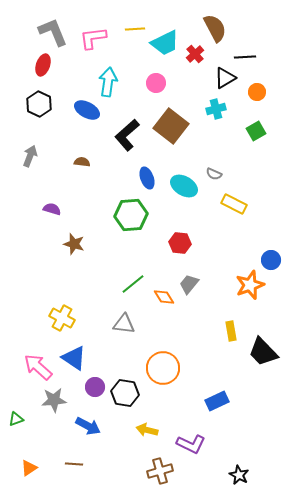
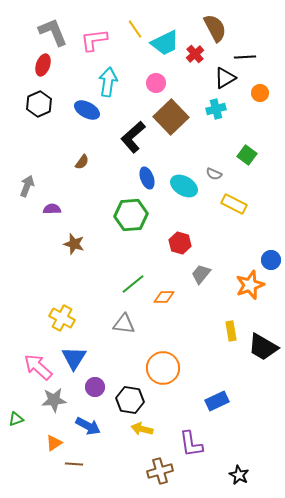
yellow line at (135, 29): rotated 60 degrees clockwise
pink L-shape at (93, 38): moved 1 px right, 2 px down
orange circle at (257, 92): moved 3 px right, 1 px down
black hexagon at (39, 104): rotated 10 degrees clockwise
brown square at (171, 126): moved 9 px up; rotated 8 degrees clockwise
green square at (256, 131): moved 9 px left, 24 px down; rotated 24 degrees counterclockwise
black L-shape at (127, 135): moved 6 px right, 2 px down
gray arrow at (30, 156): moved 3 px left, 30 px down
brown semicircle at (82, 162): rotated 119 degrees clockwise
purple semicircle at (52, 209): rotated 18 degrees counterclockwise
red hexagon at (180, 243): rotated 10 degrees clockwise
gray trapezoid at (189, 284): moved 12 px right, 10 px up
orange diamond at (164, 297): rotated 60 degrees counterclockwise
black trapezoid at (263, 352): moved 5 px up; rotated 16 degrees counterclockwise
blue triangle at (74, 358): rotated 28 degrees clockwise
black hexagon at (125, 393): moved 5 px right, 7 px down
yellow arrow at (147, 430): moved 5 px left, 1 px up
purple L-shape at (191, 444): rotated 56 degrees clockwise
orange triangle at (29, 468): moved 25 px right, 25 px up
